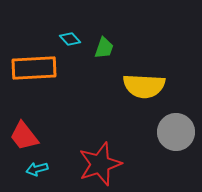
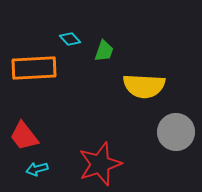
green trapezoid: moved 3 px down
